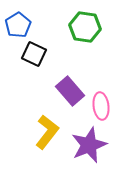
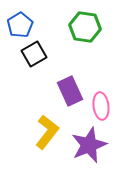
blue pentagon: moved 2 px right
black square: rotated 35 degrees clockwise
purple rectangle: rotated 16 degrees clockwise
